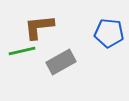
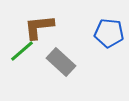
green line: rotated 28 degrees counterclockwise
gray rectangle: rotated 72 degrees clockwise
